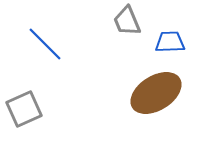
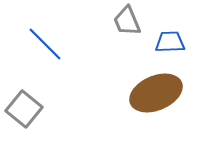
brown ellipse: rotated 9 degrees clockwise
gray square: rotated 27 degrees counterclockwise
